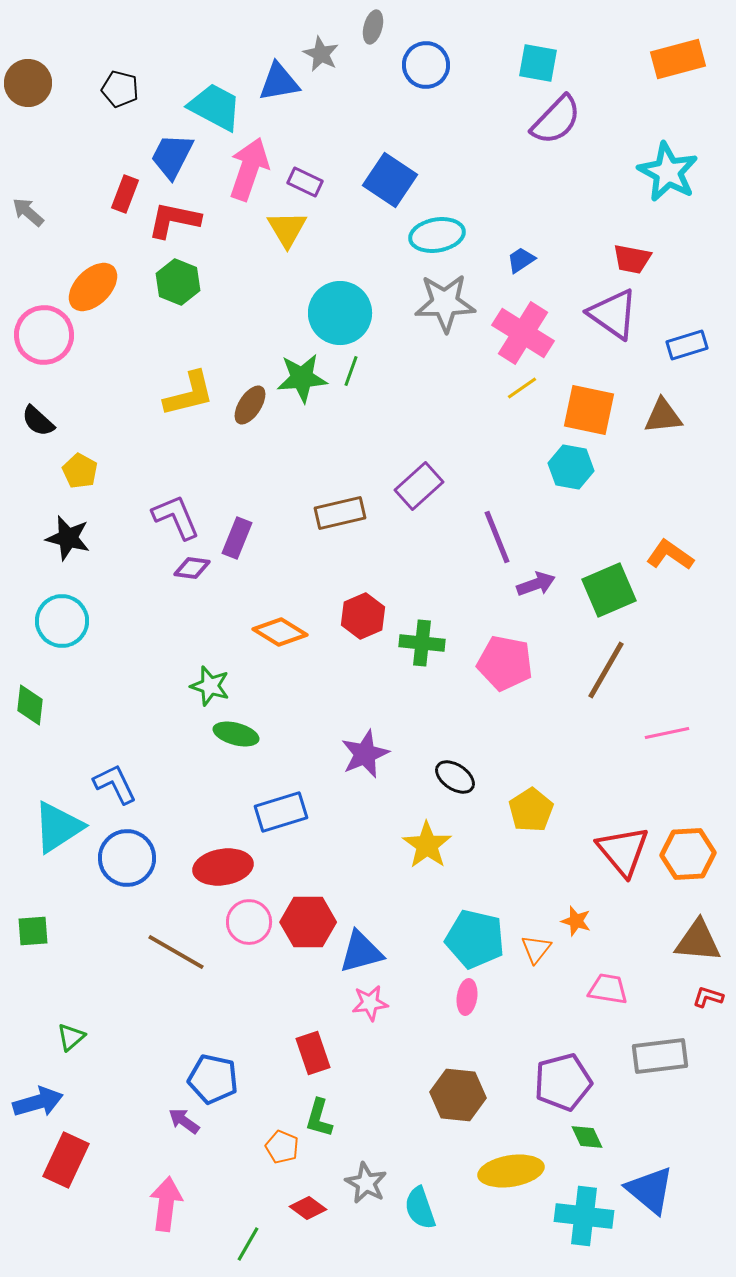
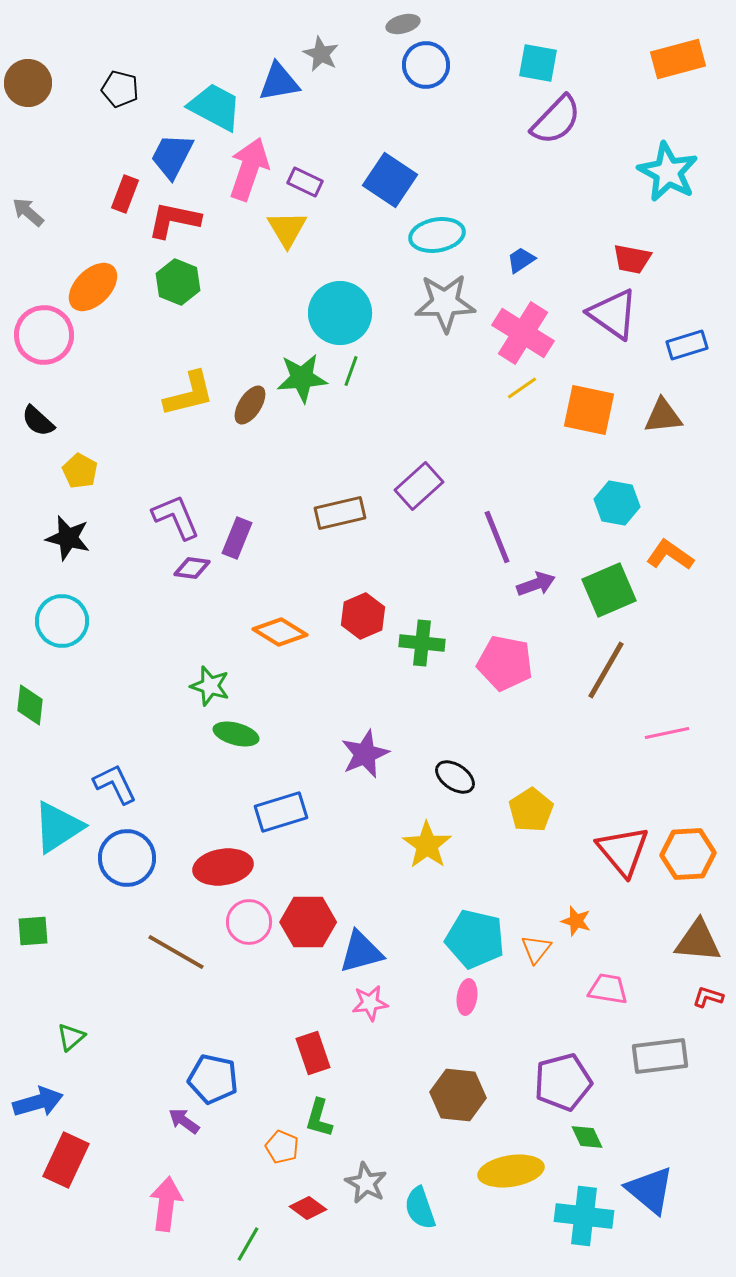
gray ellipse at (373, 27): moved 30 px right, 3 px up; rotated 60 degrees clockwise
cyan hexagon at (571, 467): moved 46 px right, 36 px down
